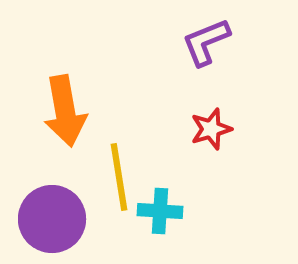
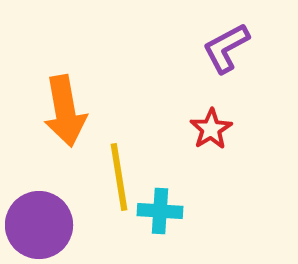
purple L-shape: moved 20 px right, 6 px down; rotated 6 degrees counterclockwise
red star: rotated 15 degrees counterclockwise
purple circle: moved 13 px left, 6 px down
